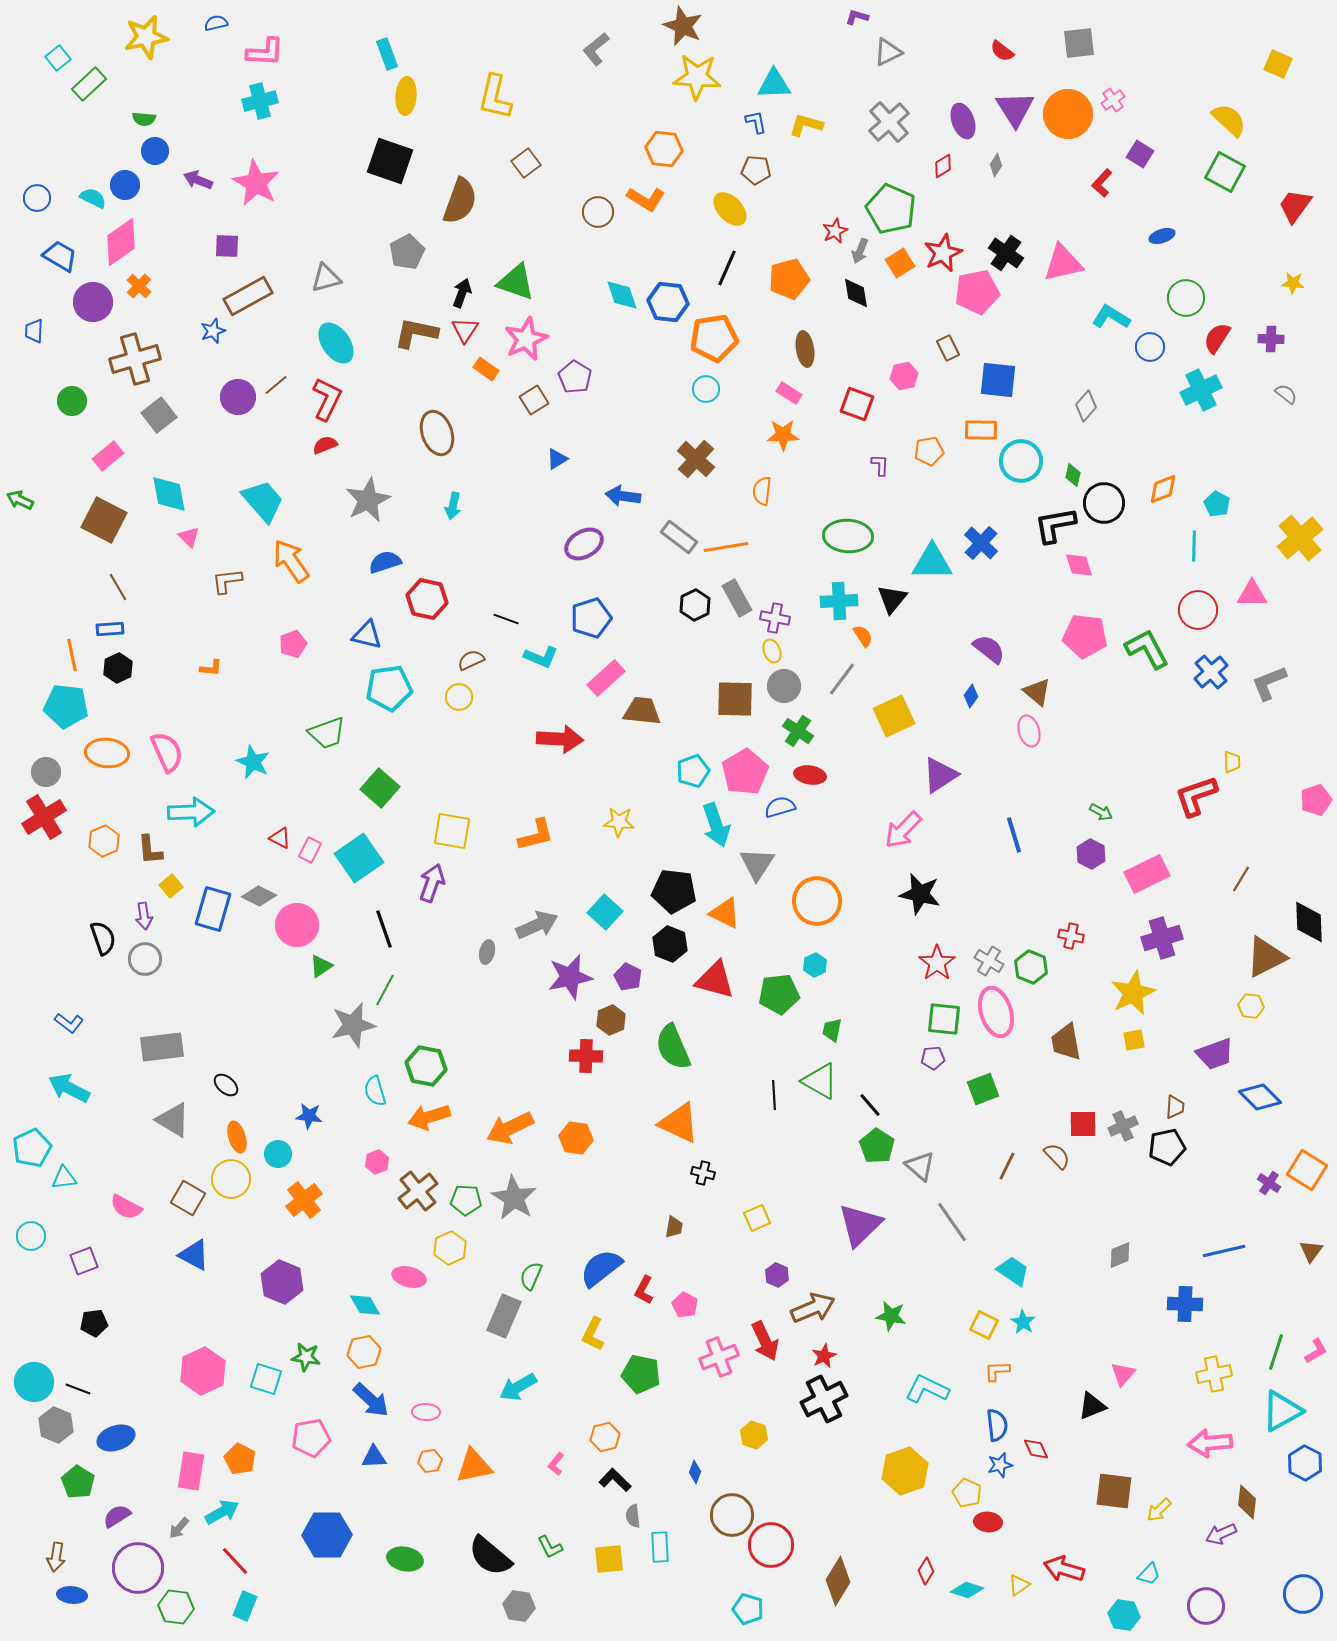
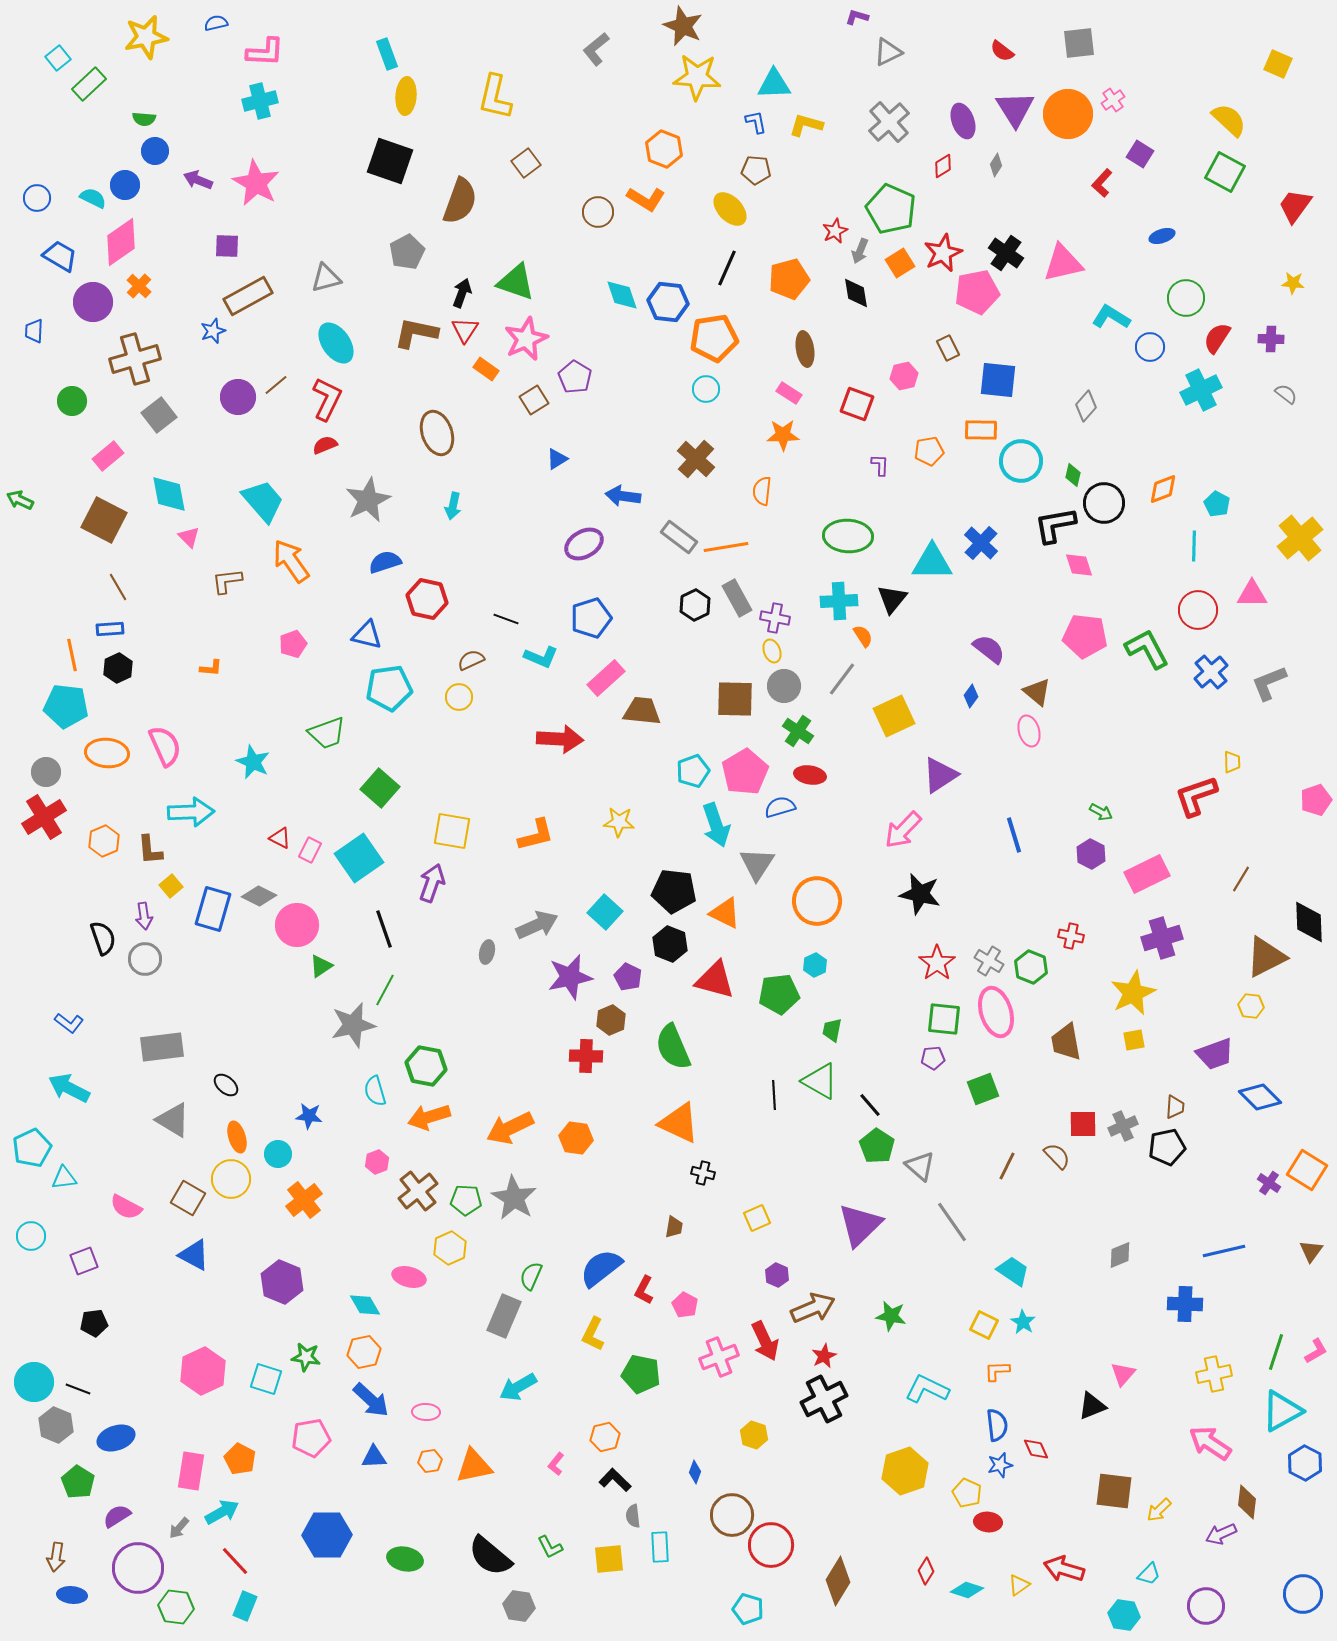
orange hexagon at (664, 149): rotated 15 degrees clockwise
pink semicircle at (167, 752): moved 2 px left, 6 px up
pink arrow at (1210, 1443): rotated 39 degrees clockwise
